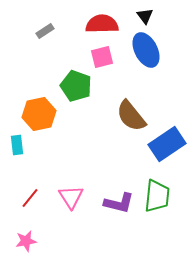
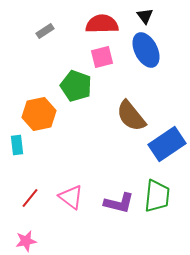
pink triangle: rotated 20 degrees counterclockwise
